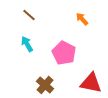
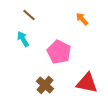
cyan arrow: moved 4 px left, 5 px up
pink pentagon: moved 5 px left, 1 px up
red triangle: moved 4 px left
